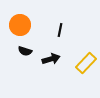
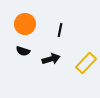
orange circle: moved 5 px right, 1 px up
black semicircle: moved 2 px left
